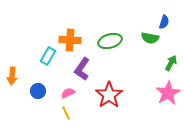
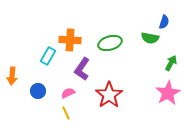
green ellipse: moved 2 px down
